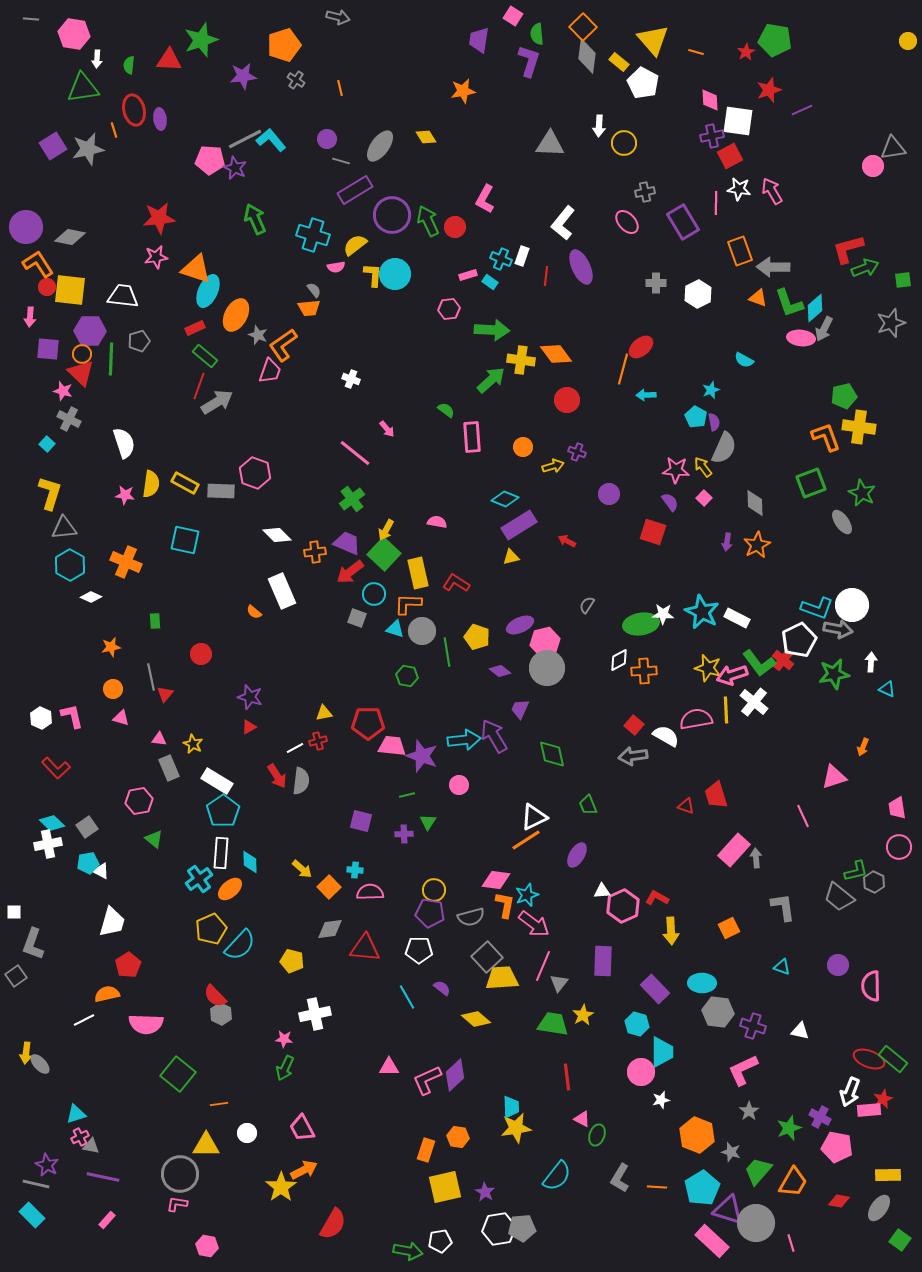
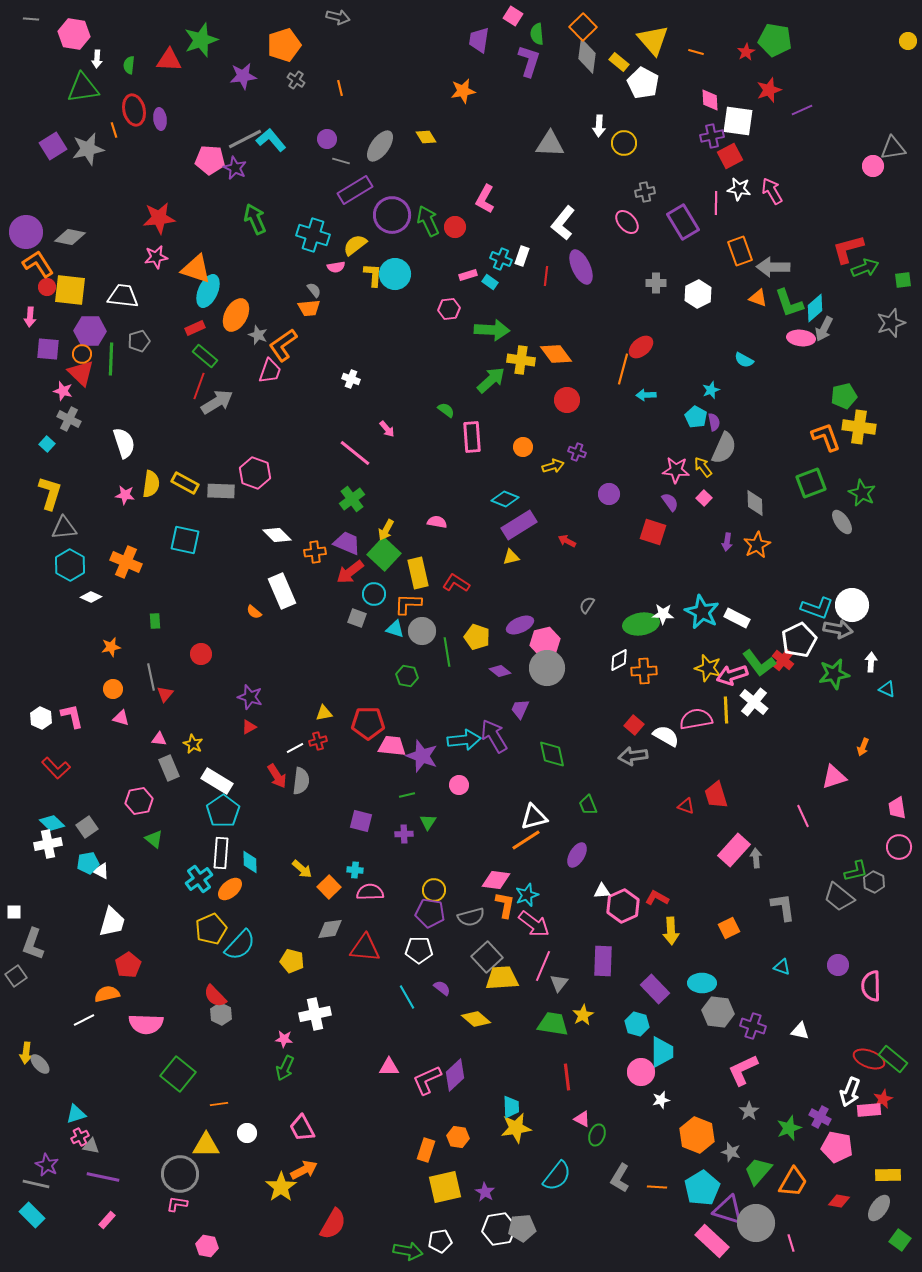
purple circle at (26, 227): moved 5 px down
white triangle at (534, 817): rotated 12 degrees clockwise
